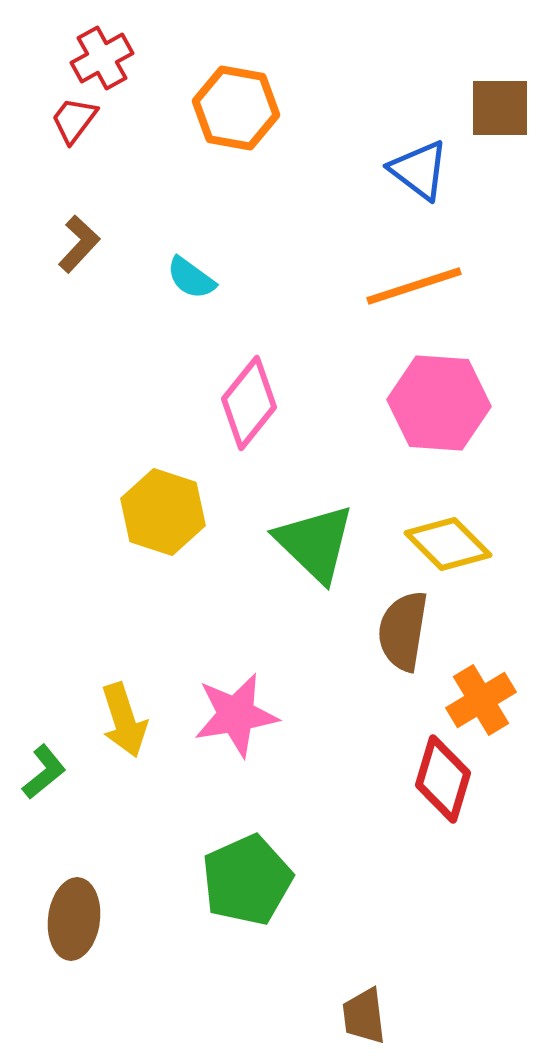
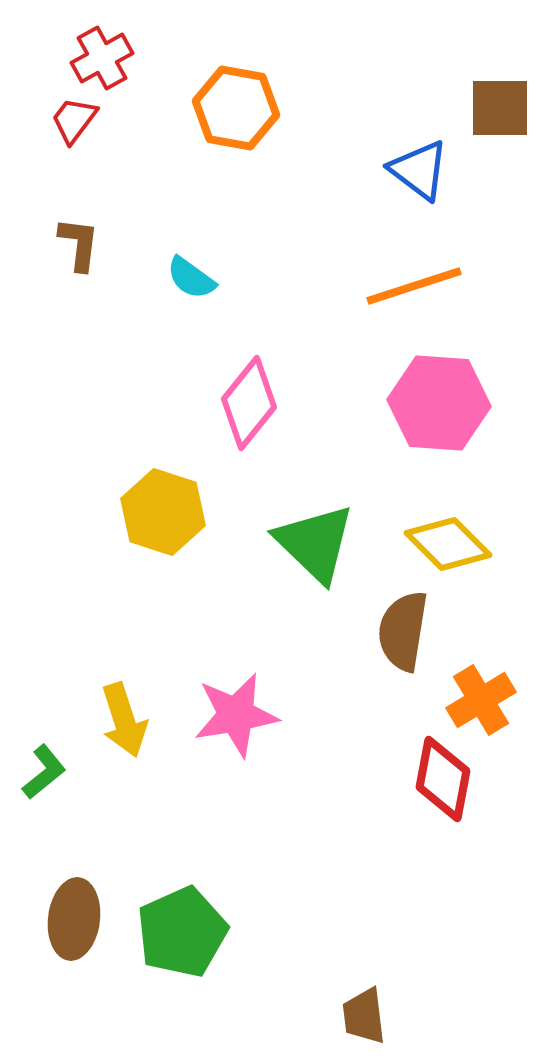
brown L-shape: rotated 36 degrees counterclockwise
red diamond: rotated 6 degrees counterclockwise
green pentagon: moved 65 px left, 52 px down
